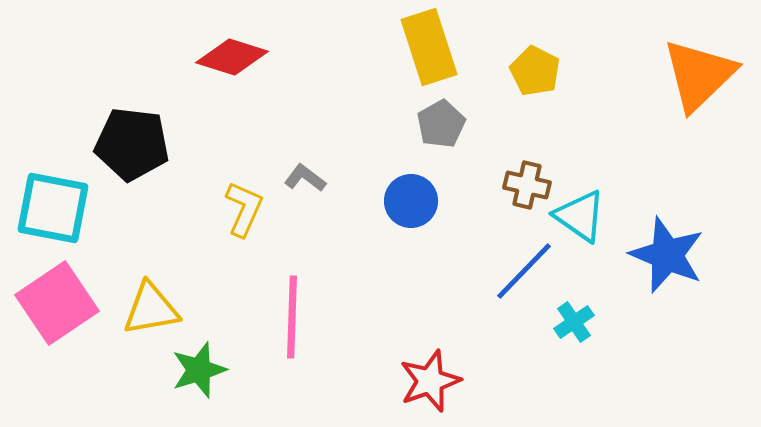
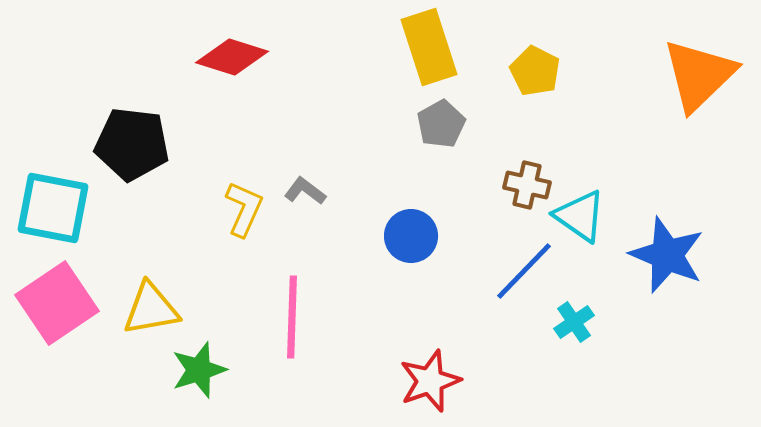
gray L-shape: moved 13 px down
blue circle: moved 35 px down
